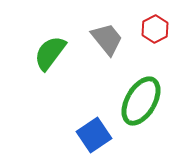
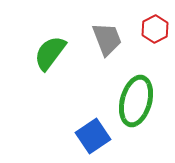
gray trapezoid: rotated 18 degrees clockwise
green ellipse: moved 5 px left; rotated 15 degrees counterclockwise
blue square: moved 1 px left, 1 px down
